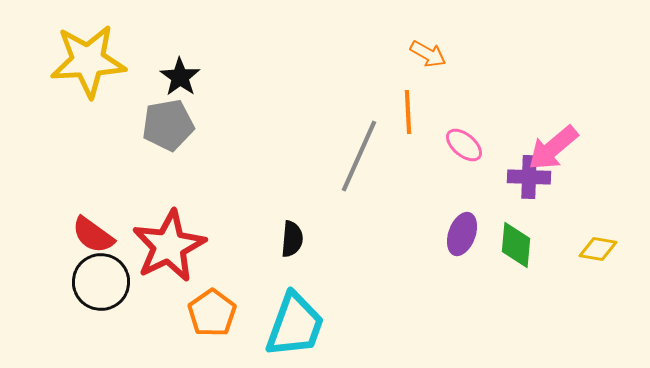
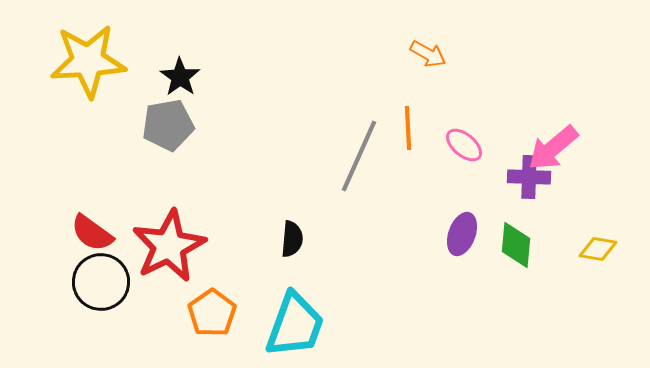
orange line: moved 16 px down
red semicircle: moved 1 px left, 2 px up
